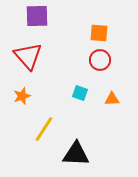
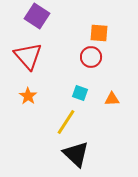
purple square: rotated 35 degrees clockwise
red circle: moved 9 px left, 3 px up
orange star: moved 6 px right; rotated 18 degrees counterclockwise
yellow line: moved 22 px right, 7 px up
black triangle: rotated 40 degrees clockwise
